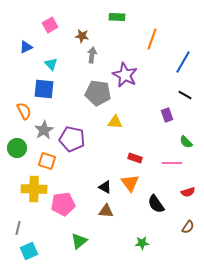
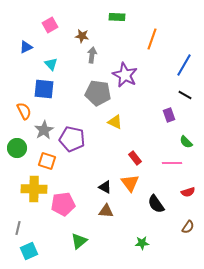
blue line: moved 1 px right, 3 px down
purple rectangle: moved 2 px right
yellow triangle: rotated 21 degrees clockwise
red rectangle: rotated 32 degrees clockwise
